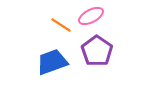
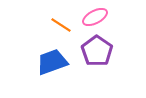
pink ellipse: moved 4 px right, 1 px down
